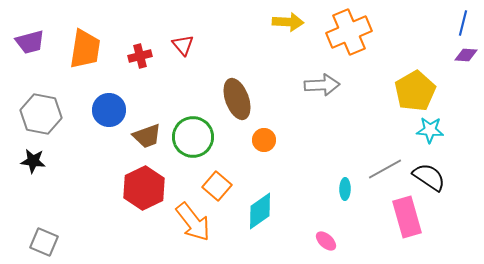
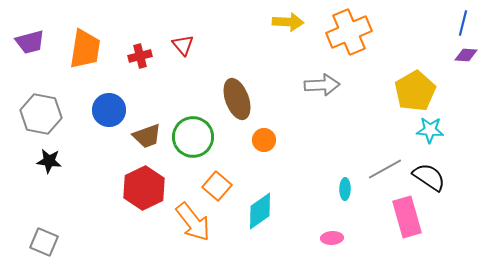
black star: moved 16 px right
pink ellipse: moved 6 px right, 3 px up; rotated 45 degrees counterclockwise
